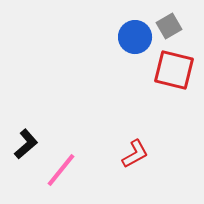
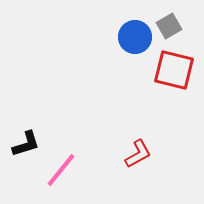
black L-shape: rotated 24 degrees clockwise
red L-shape: moved 3 px right
